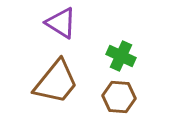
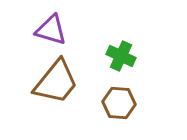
purple triangle: moved 10 px left, 7 px down; rotated 16 degrees counterclockwise
brown hexagon: moved 6 px down
